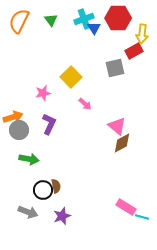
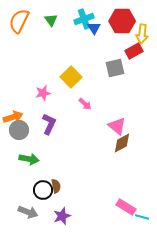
red hexagon: moved 4 px right, 3 px down
